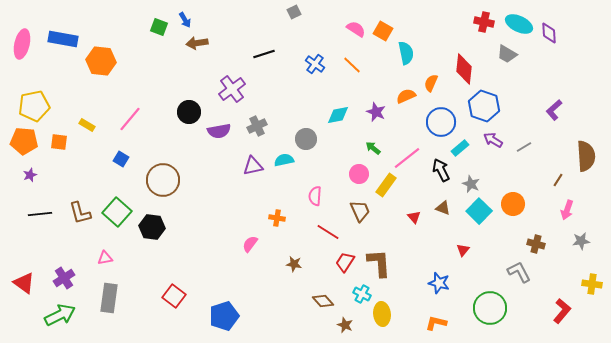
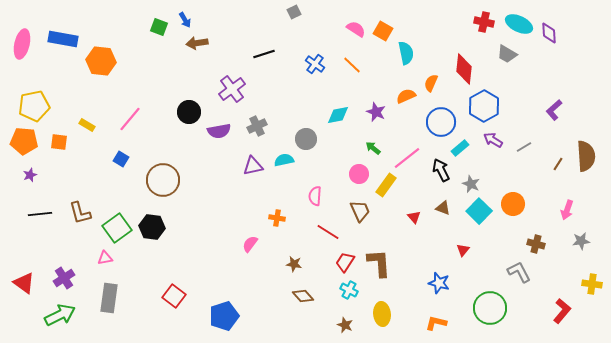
blue hexagon at (484, 106): rotated 12 degrees clockwise
brown line at (558, 180): moved 16 px up
green square at (117, 212): moved 16 px down; rotated 12 degrees clockwise
cyan cross at (362, 294): moved 13 px left, 4 px up
brown diamond at (323, 301): moved 20 px left, 5 px up
